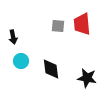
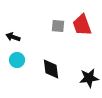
red trapezoid: moved 1 px down; rotated 15 degrees counterclockwise
black arrow: rotated 120 degrees clockwise
cyan circle: moved 4 px left, 1 px up
black star: moved 2 px right; rotated 18 degrees counterclockwise
